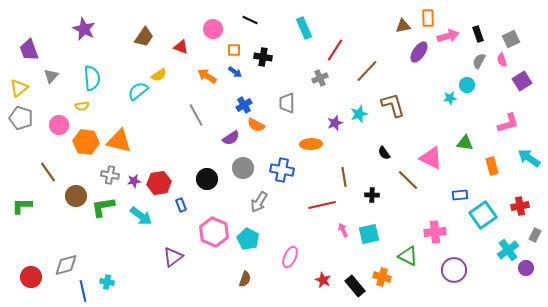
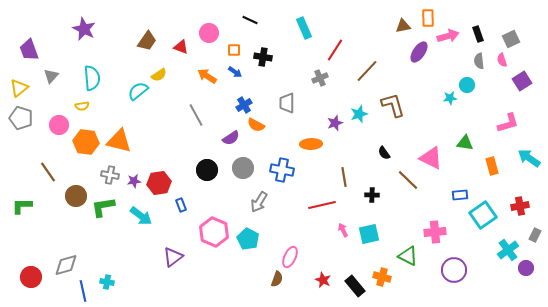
pink circle at (213, 29): moved 4 px left, 4 px down
brown trapezoid at (144, 37): moved 3 px right, 4 px down
gray semicircle at (479, 61): rotated 35 degrees counterclockwise
black circle at (207, 179): moved 9 px up
brown semicircle at (245, 279): moved 32 px right
